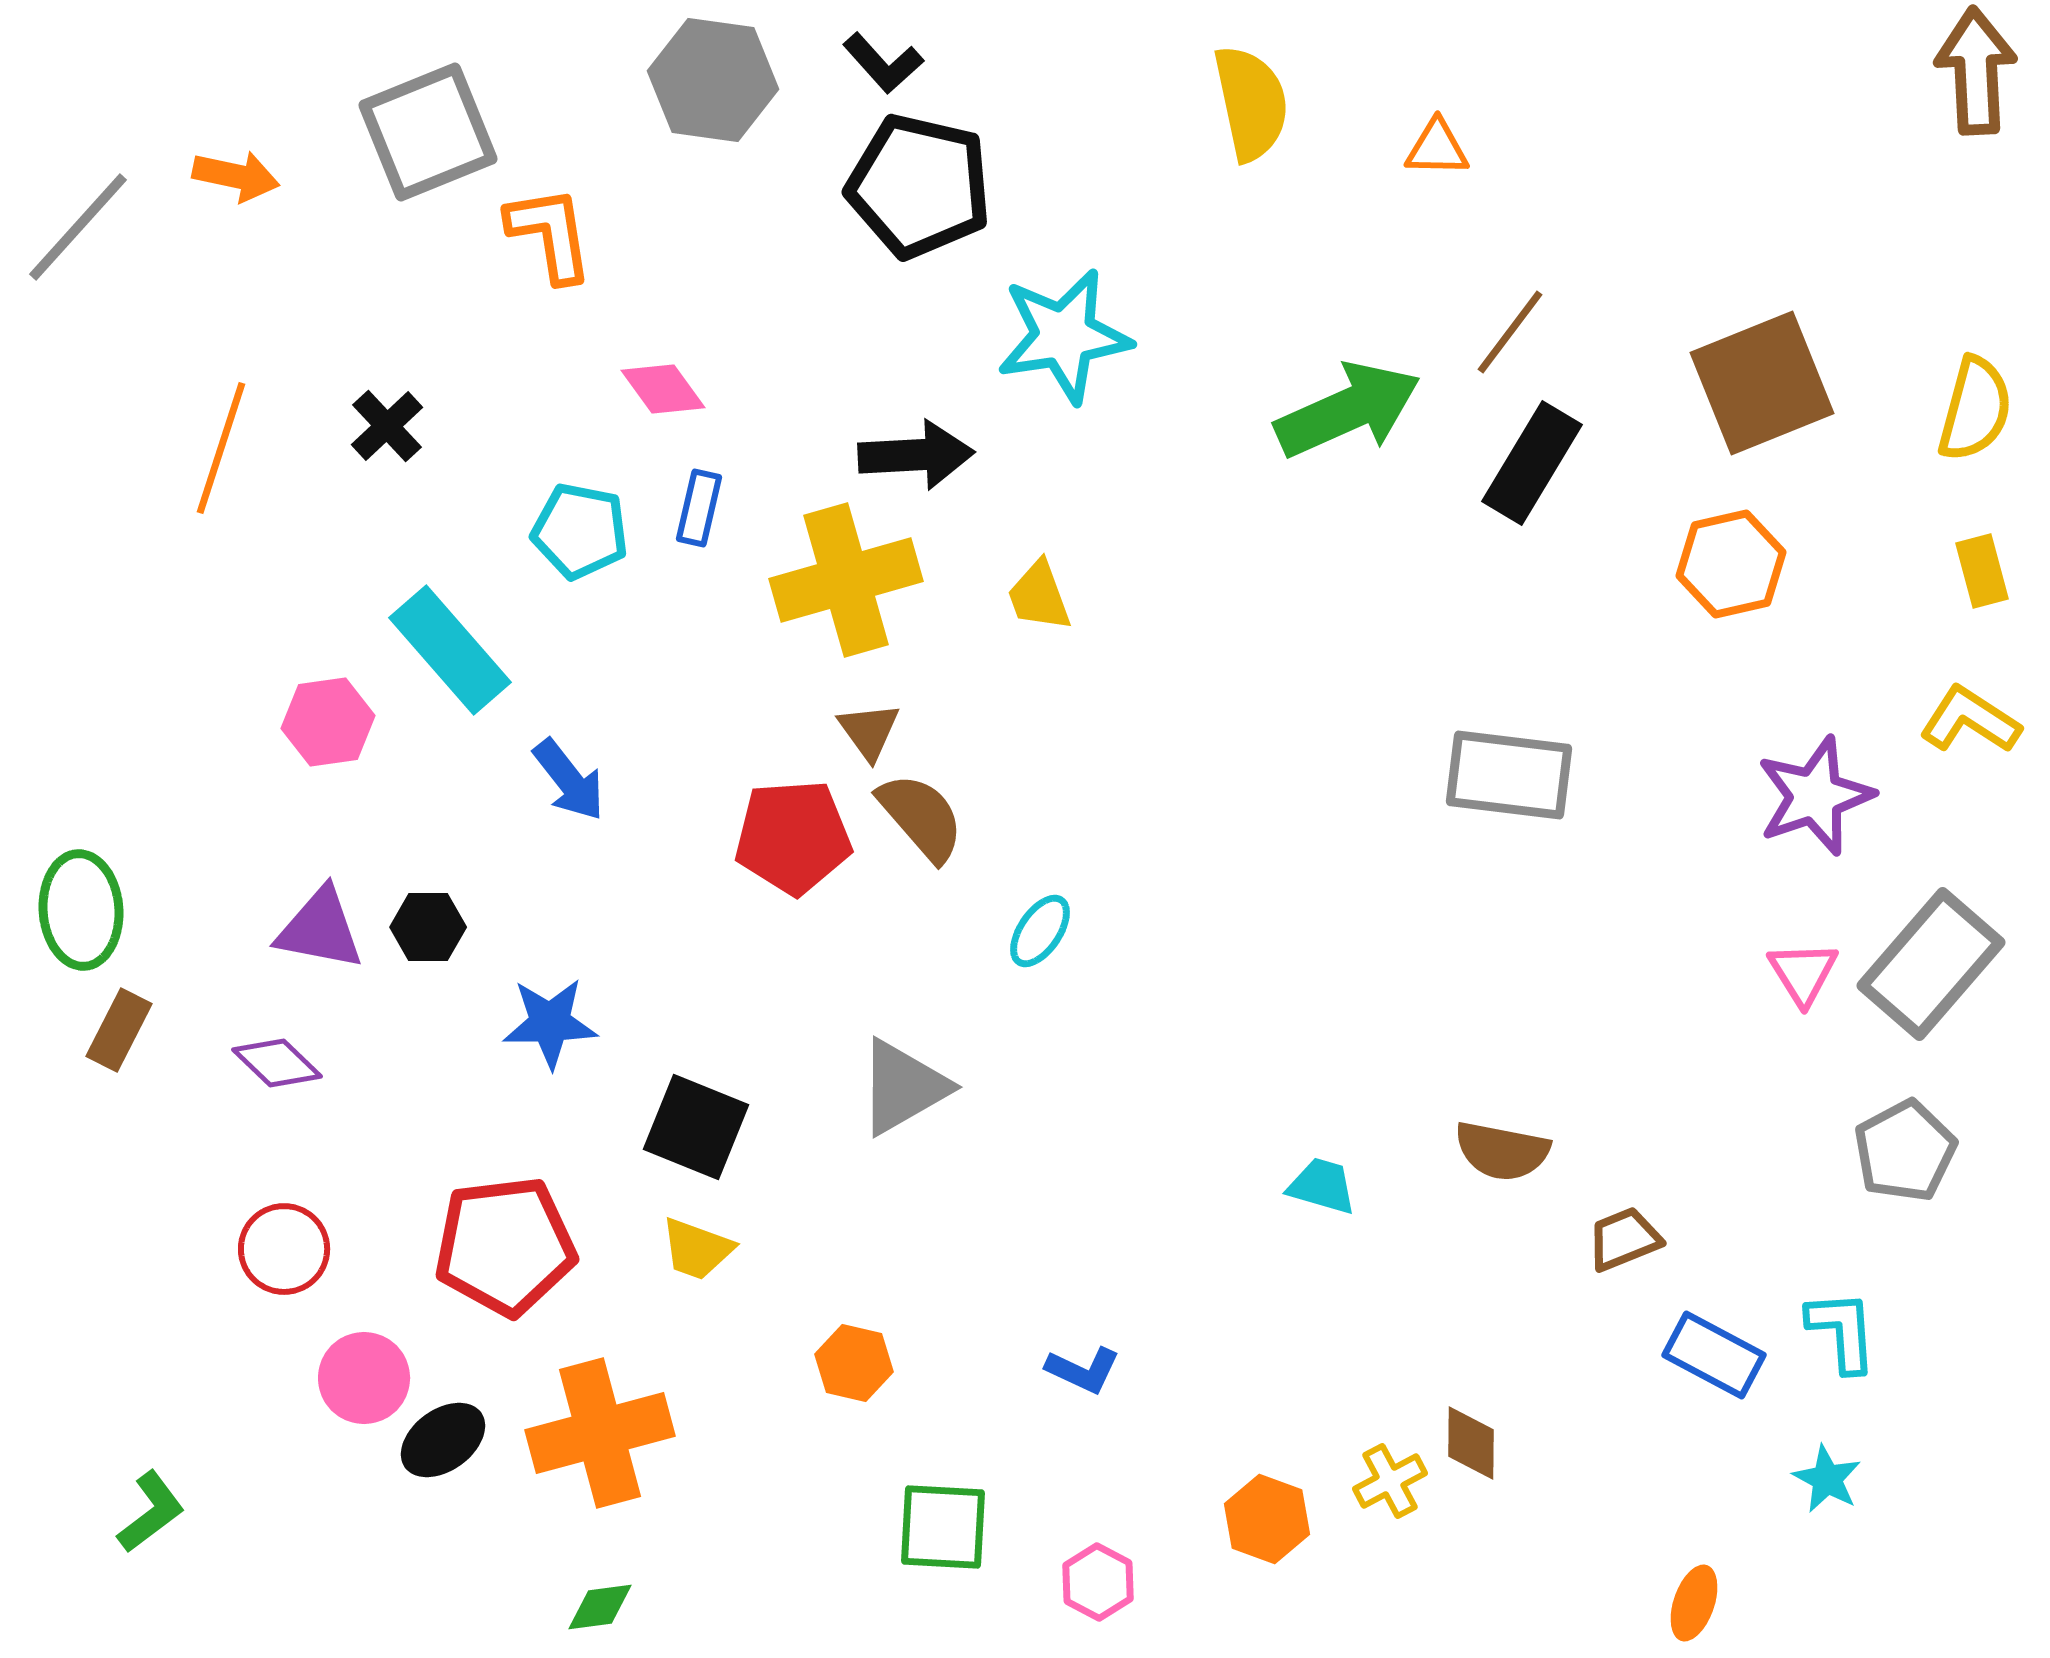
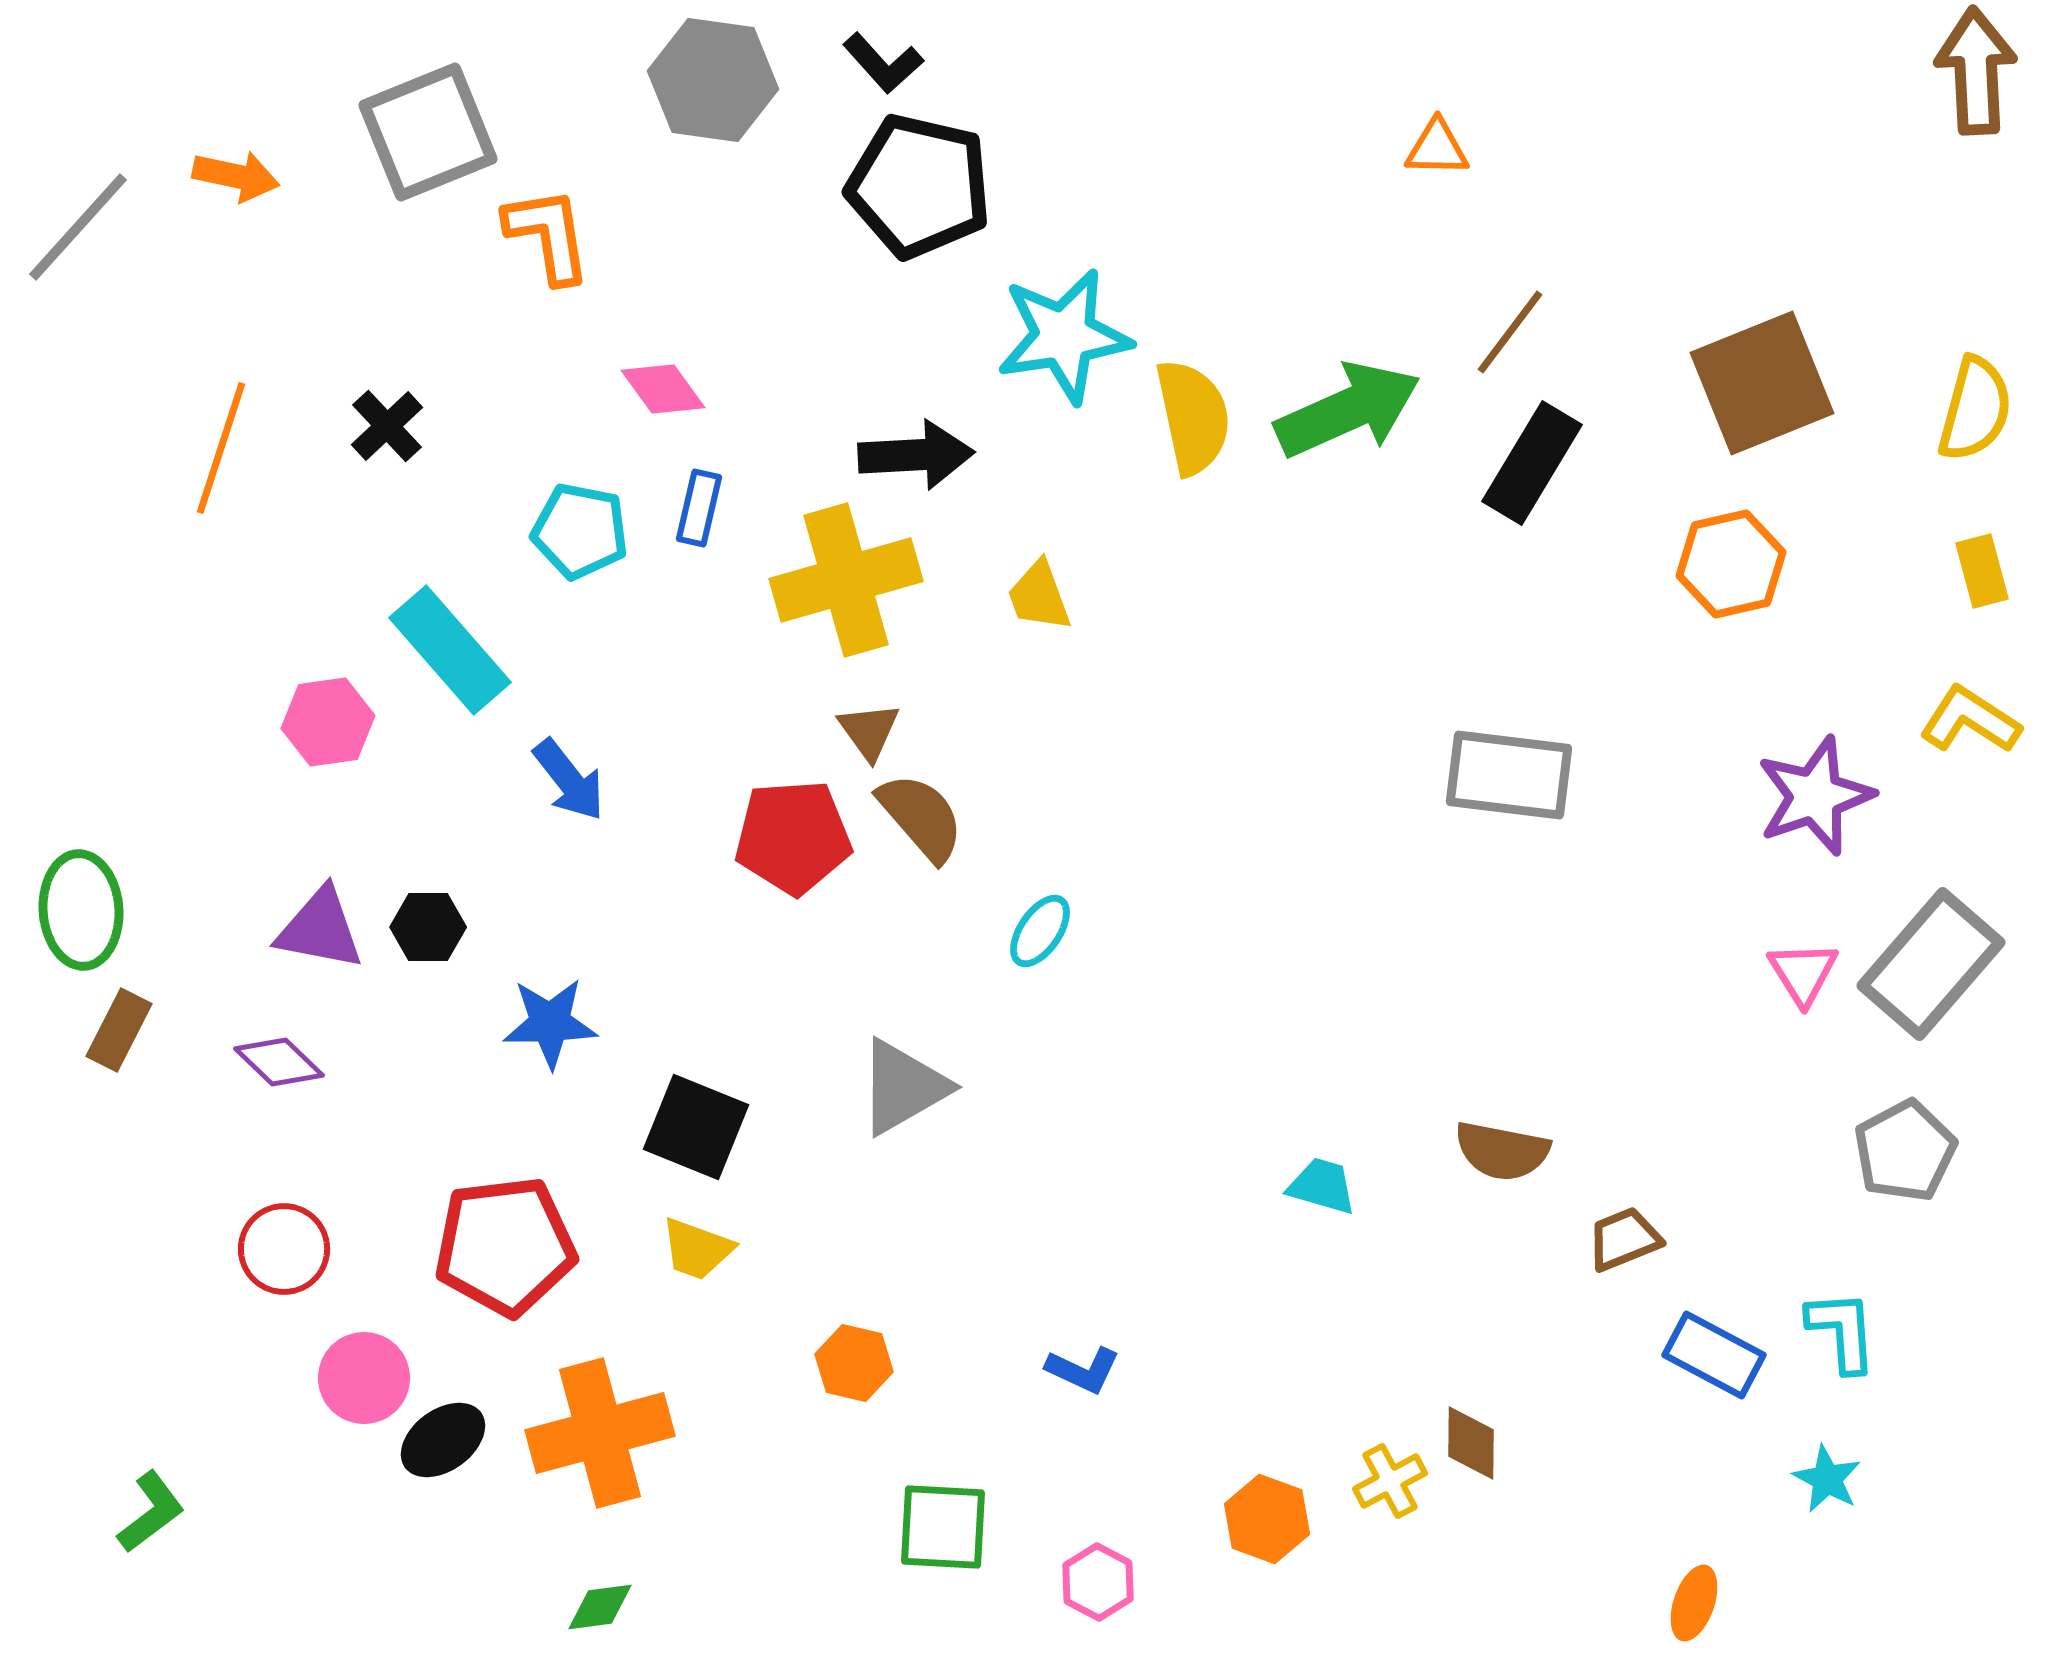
yellow semicircle at (1251, 103): moved 58 px left, 314 px down
orange L-shape at (550, 234): moved 2 px left, 1 px down
purple diamond at (277, 1063): moved 2 px right, 1 px up
